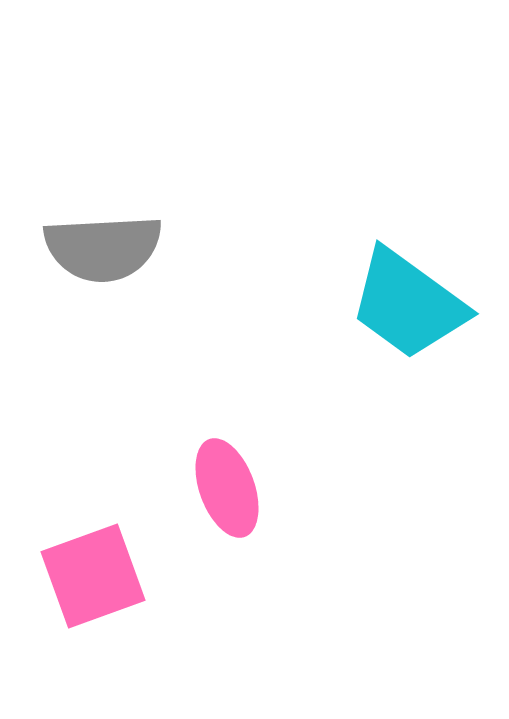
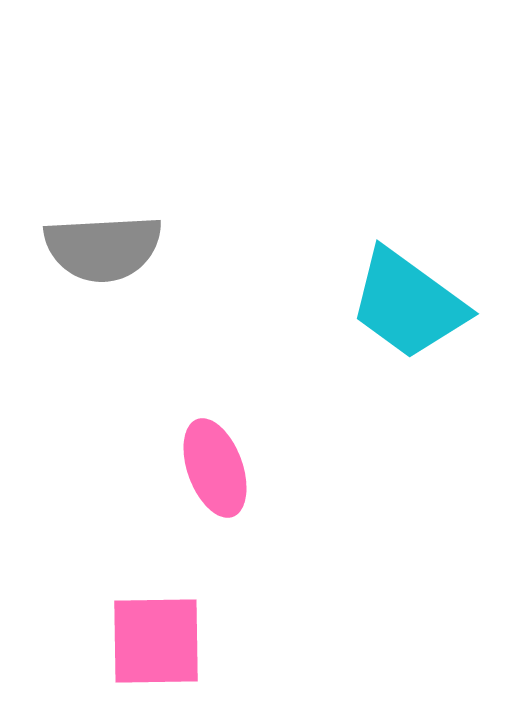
pink ellipse: moved 12 px left, 20 px up
pink square: moved 63 px right, 65 px down; rotated 19 degrees clockwise
